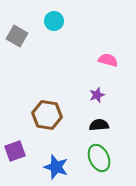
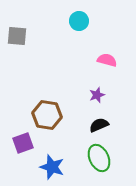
cyan circle: moved 25 px right
gray square: rotated 25 degrees counterclockwise
pink semicircle: moved 1 px left
black semicircle: rotated 18 degrees counterclockwise
purple square: moved 8 px right, 8 px up
blue star: moved 4 px left
